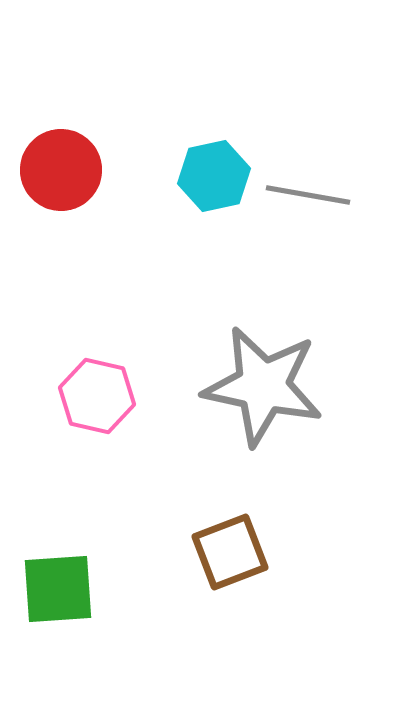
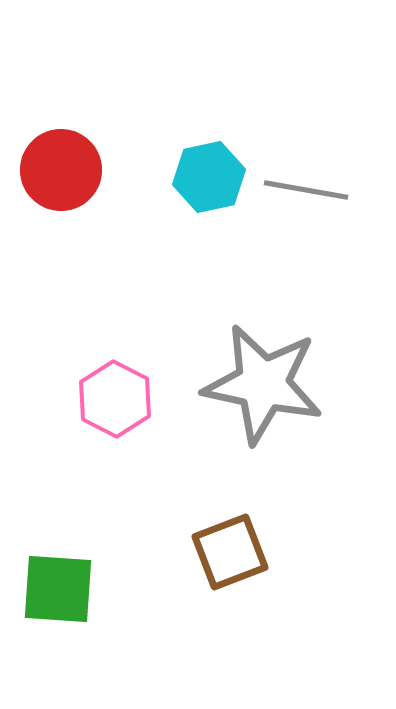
cyan hexagon: moved 5 px left, 1 px down
gray line: moved 2 px left, 5 px up
gray star: moved 2 px up
pink hexagon: moved 18 px right, 3 px down; rotated 14 degrees clockwise
green square: rotated 8 degrees clockwise
